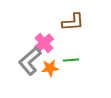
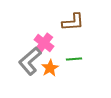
pink cross: rotated 12 degrees counterclockwise
green line: moved 3 px right, 1 px up
orange star: rotated 24 degrees counterclockwise
